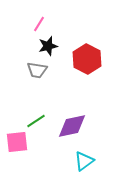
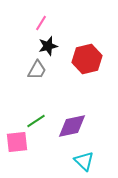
pink line: moved 2 px right, 1 px up
red hexagon: rotated 20 degrees clockwise
gray trapezoid: rotated 70 degrees counterclockwise
cyan triangle: rotated 40 degrees counterclockwise
